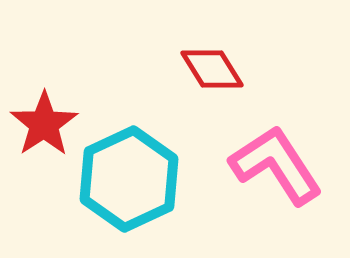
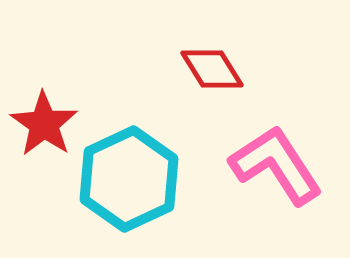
red star: rotated 4 degrees counterclockwise
